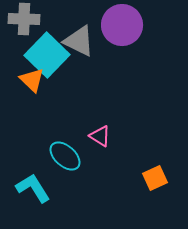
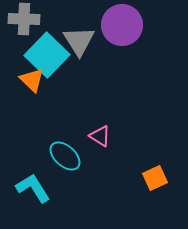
gray triangle: rotated 32 degrees clockwise
